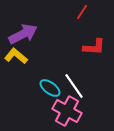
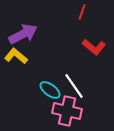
red line: rotated 14 degrees counterclockwise
red L-shape: rotated 35 degrees clockwise
cyan ellipse: moved 2 px down
pink cross: rotated 16 degrees counterclockwise
